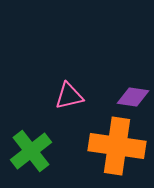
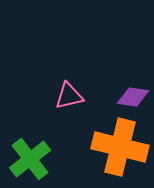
orange cross: moved 3 px right, 1 px down; rotated 6 degrees clockwise
green cross: moved 1 px left, 8 px down
